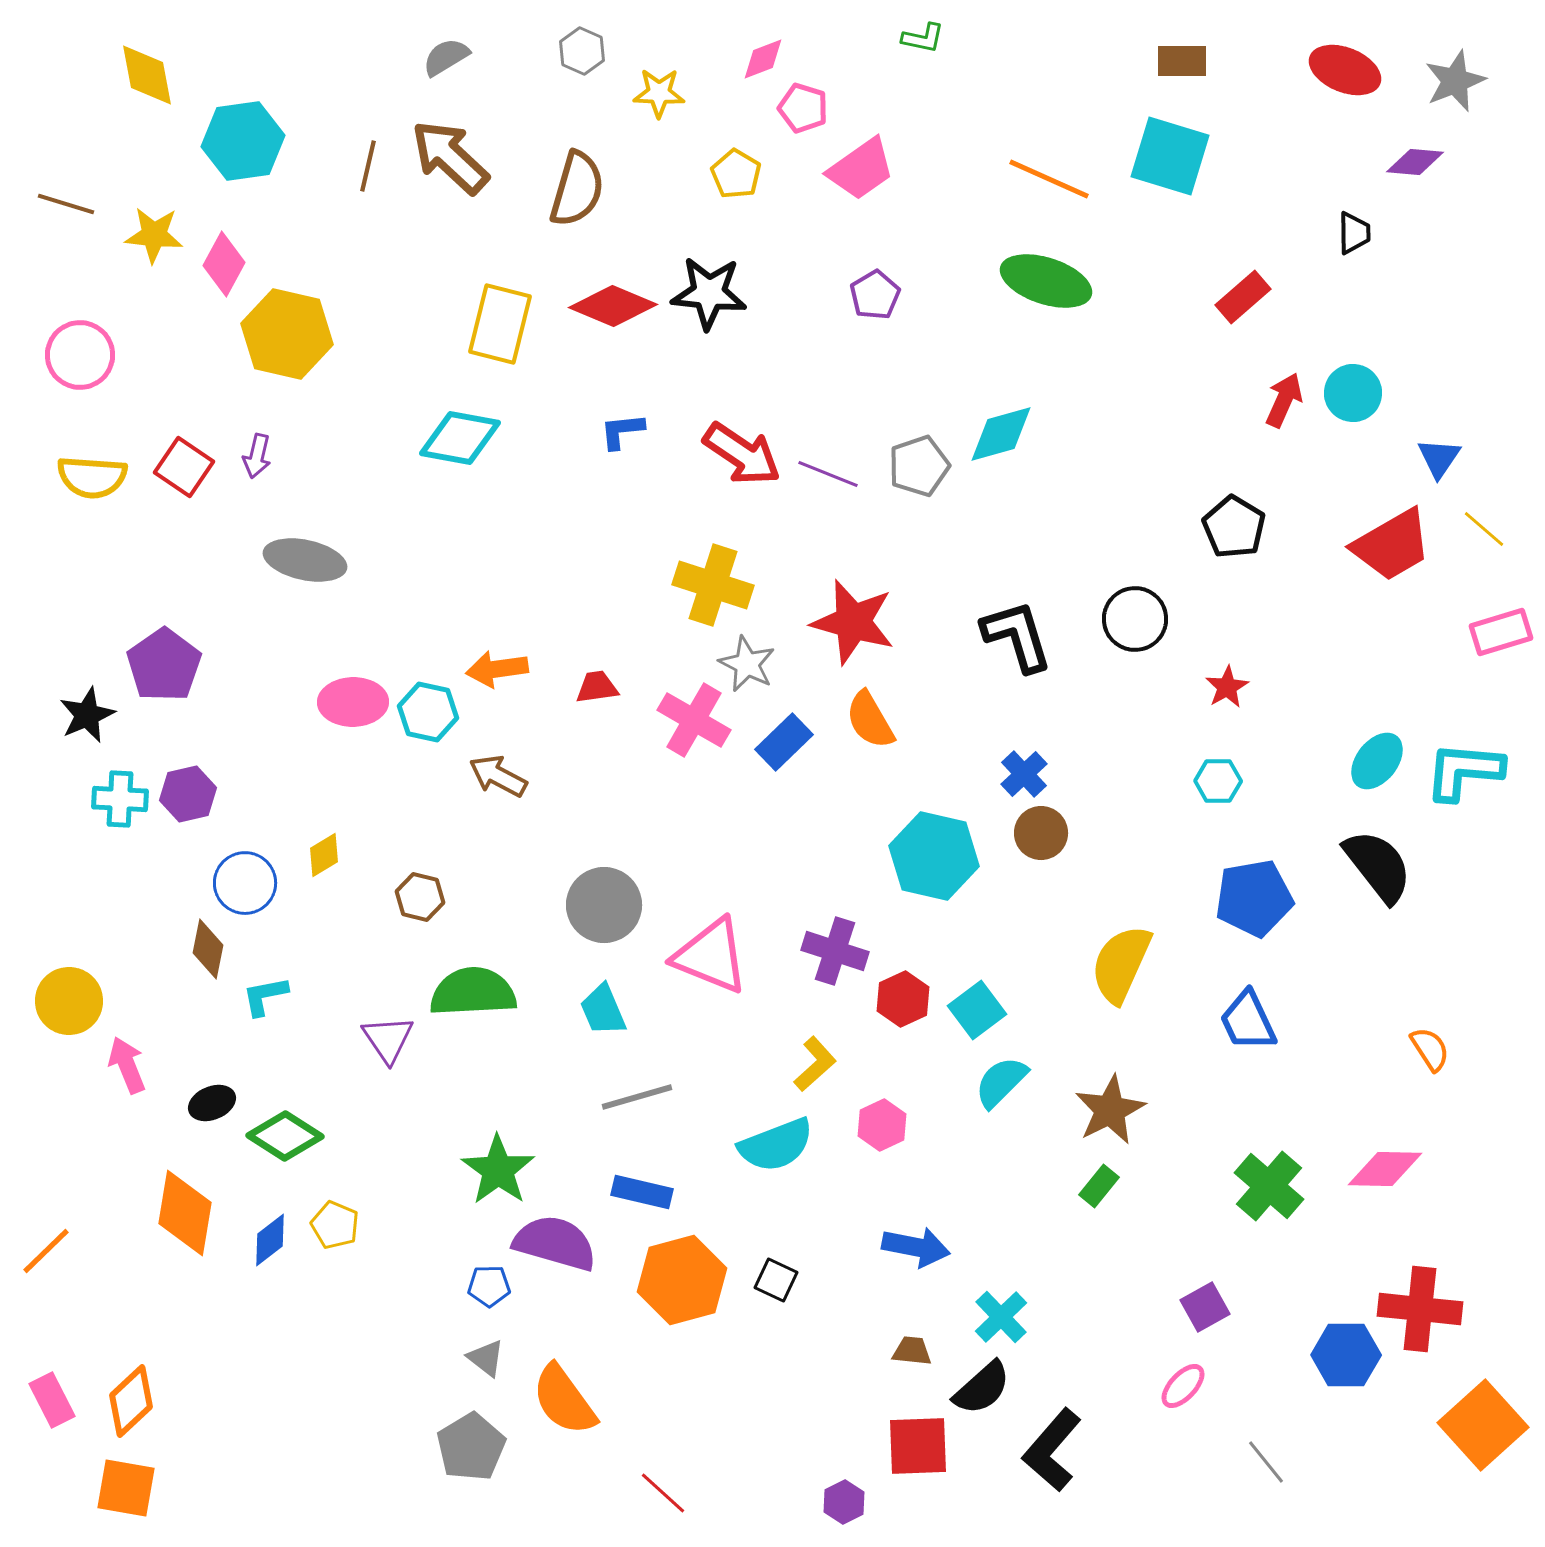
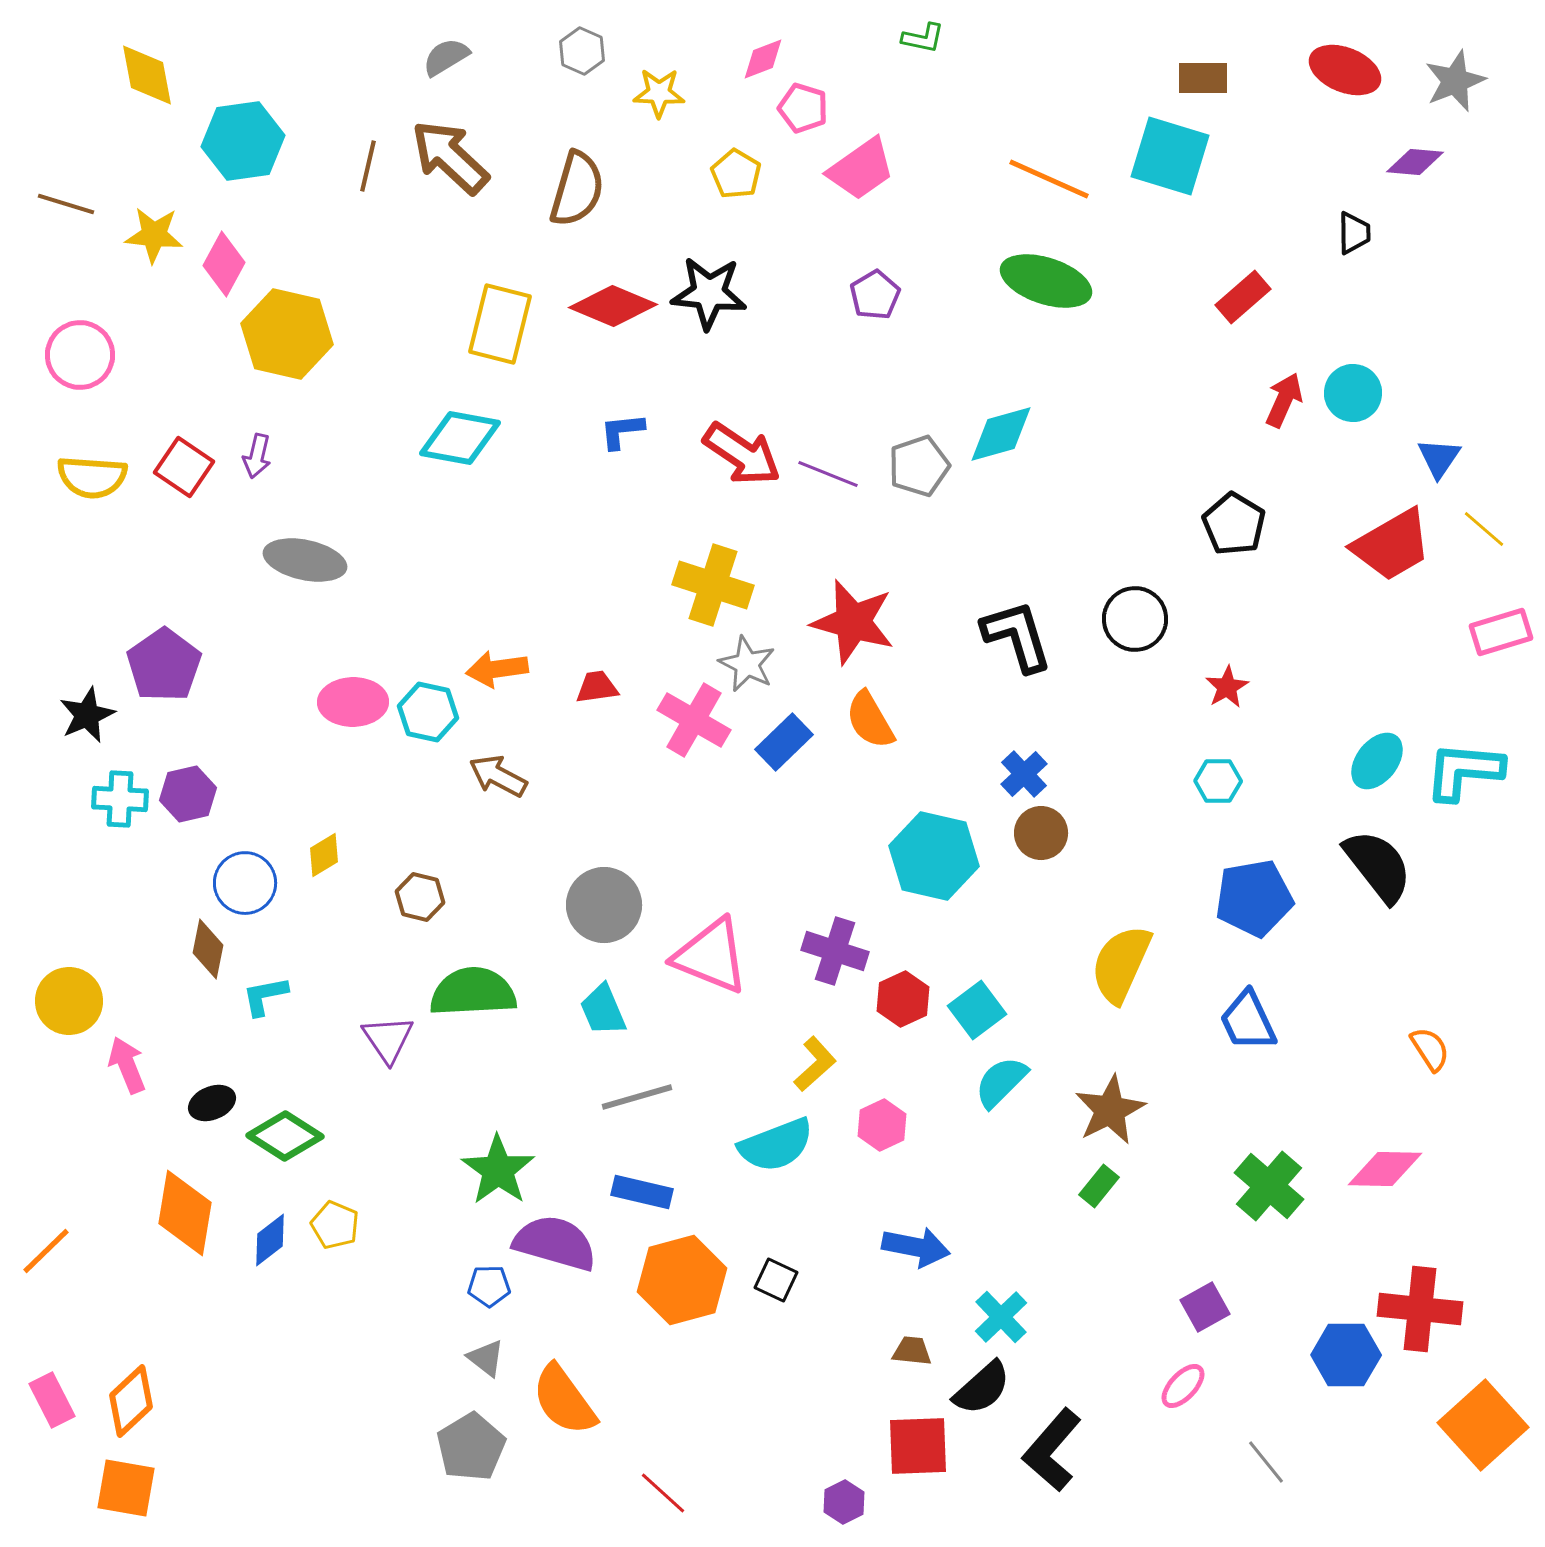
brown rectangle at (1182, 61): moved 21 px right, 17 px down
black pentagon at (1234, 527): moved 3 px up
